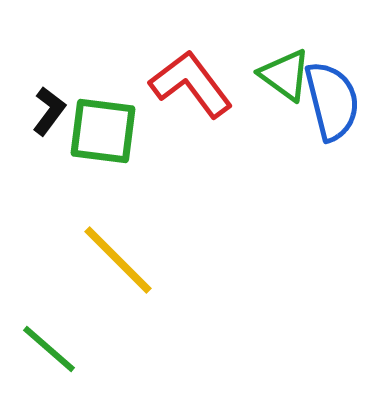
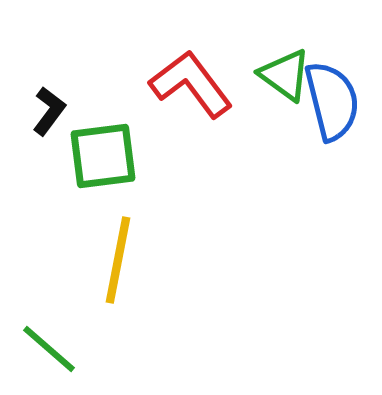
green square: moved 25 px down; rotated 14 degrees counterclockwise
yellow line: rotated 56 degrees clockwise
